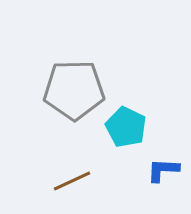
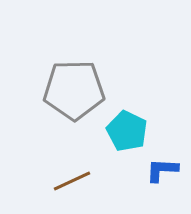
cyan pentagon: moved 1 px right, 4 px down
blue L-shape: moved 1 px left
